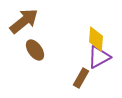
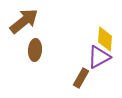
yellow diamond: moved 9 px right
brown ellipse: rotated 40 degrees clockwise
